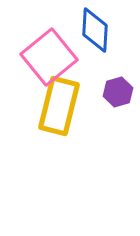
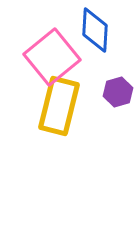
pink square: moved 3 px right
